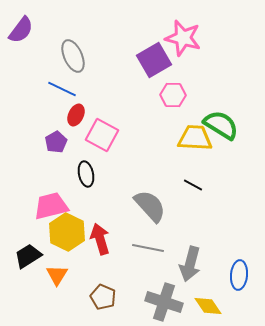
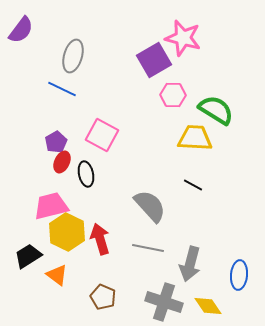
gray ellipse: rotated 40 degrees clockwise
red ellipse: moved 14 px left, 47 px down
green semicircle: moved 5 px left, 15 px up
orange triangle: rotated 25 degrees counterclockwise
